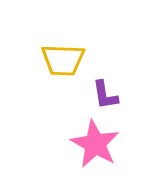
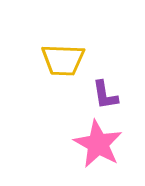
pink star: moved 3 px right
